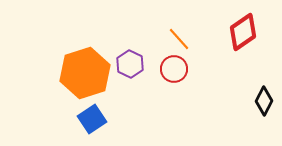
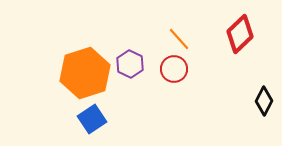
red diamond: moved 3 px left, 2 px down; rotated 9 degrees counterclockwise
